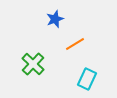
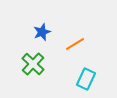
blue star: moved 13 px left, 13 px down
cyan rectangle: moved 1 px left
